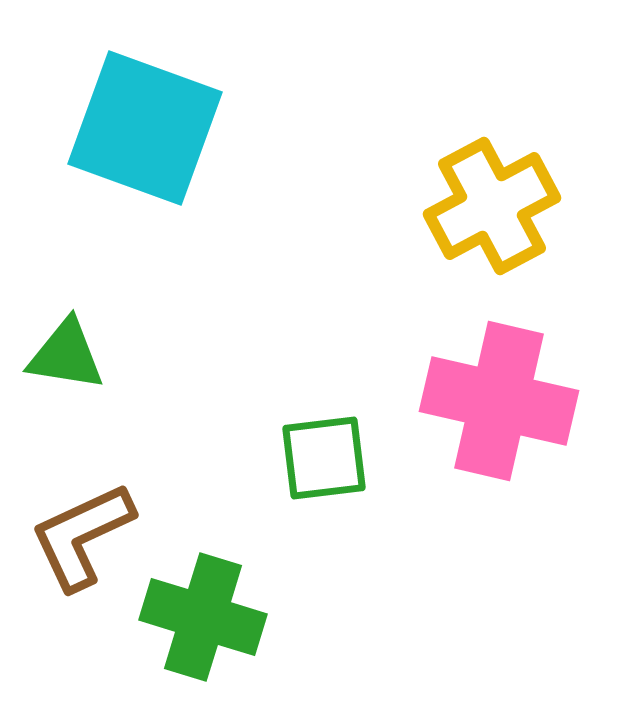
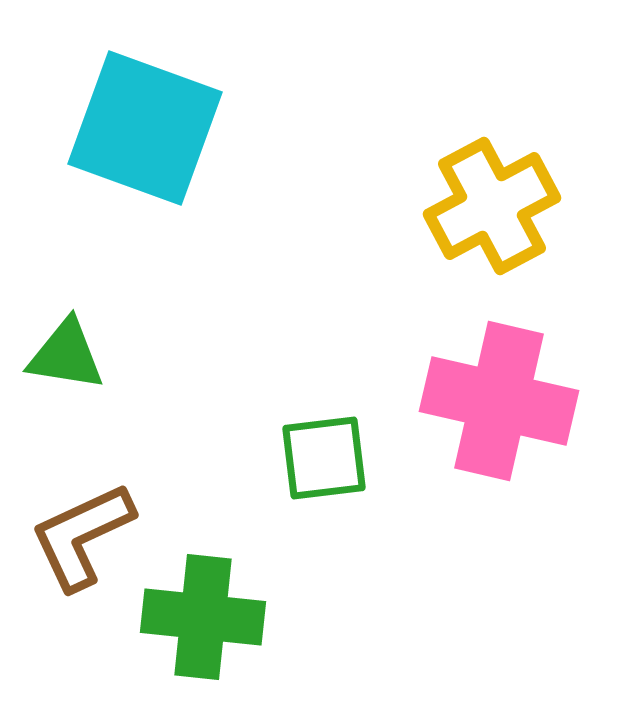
green cross: rotated 11 degrees counterclockwise
